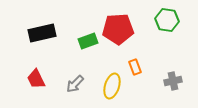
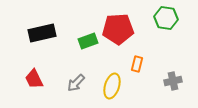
green hexagon: moved 1 px left, 2 px up
orange rectangle: moved 2 px right, 3 px up; rotated 35 degrees clockwise
red trapezoid: moved 2 px left
gray arrow: moved 1 px right, 1 px up
